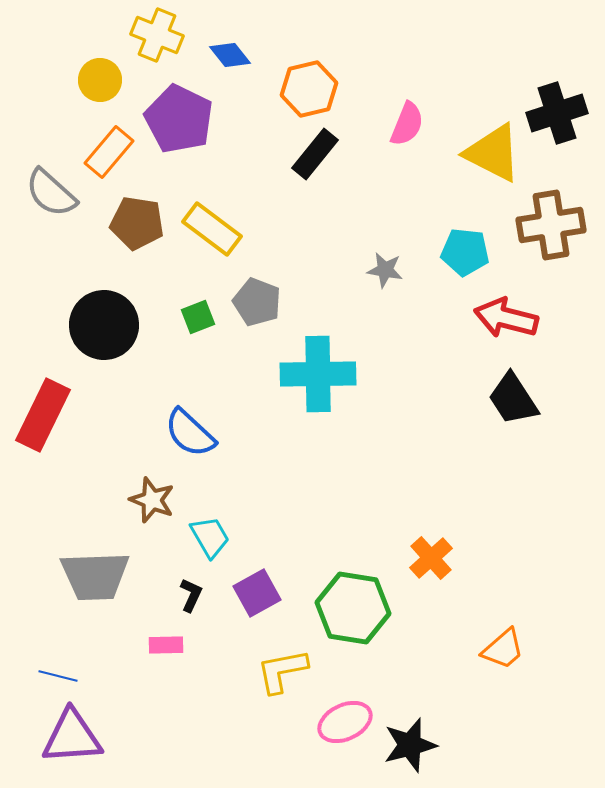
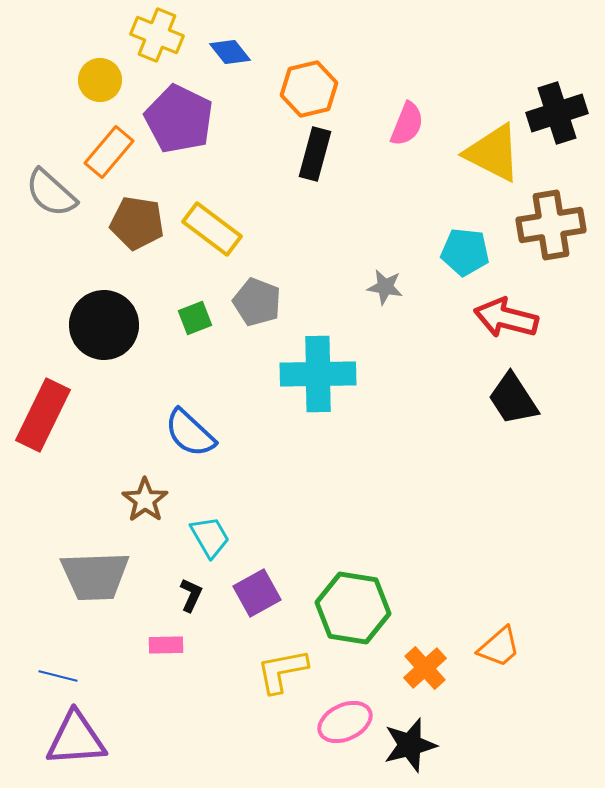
blue diamond: moved 3 px up
black rectangle: rotated 24 degrees counterclockwise
gray star: moved 17 px down
green square: moved 3 px left, 1 px down
brown star: moved 7 px left; rotated 15 degrees clockwise
orange cross: moved 6 px left, 110 px down
orange trapezoid: moved 4 px left, 2 px up
purple triangle: moved 4 px right, 2 px down
